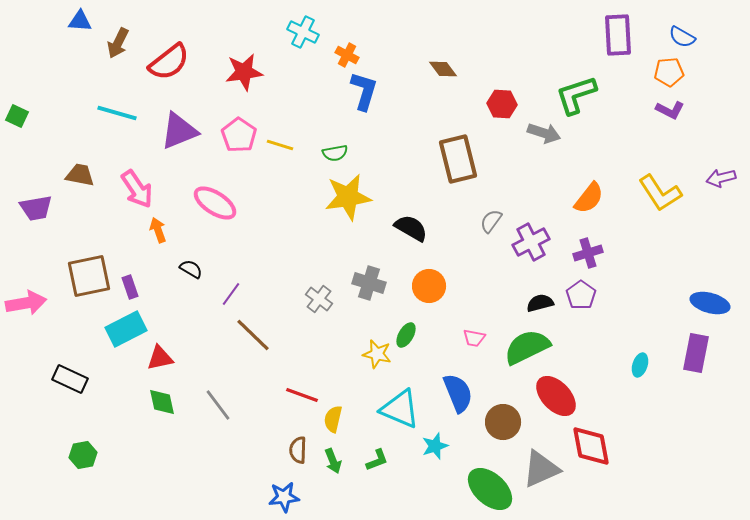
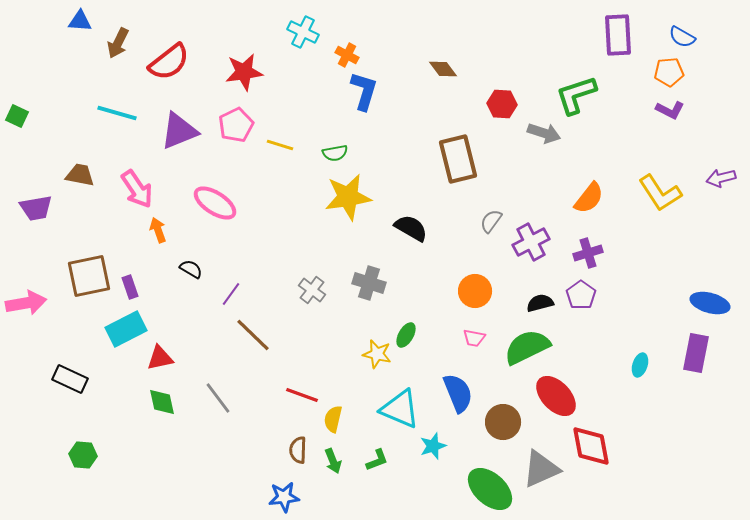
pink pentagon at (239, 135): moved 3 px left, 10 px up; rotated 12 degrees clockwise
orange circle at (429, 286): moved 46 px right, 5 px down
gray cross at (319, 299): moved 7 px left, 9 px up
gray line at (218, 405): moved 7 px up
cyan star at (435, 446): moved 2 px left
green hexagon at (83, 455): rotated 16 degrees clockwise
